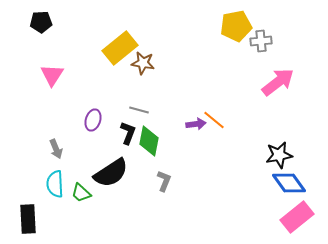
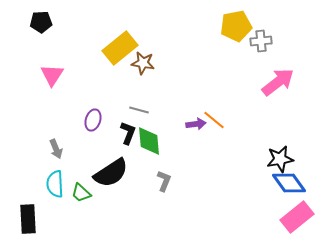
green diamond: rotated 16 degrees counterclockwise
black star: moved 1 px right, 4 px down
